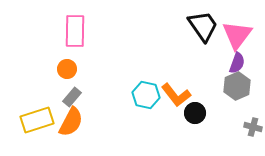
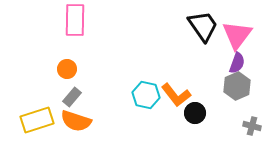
pink rectangle: moved 11 px up
orange semicircle: moved 5 px right, 1 px up; rotated 80 degrees clockwise
gray cross: moved 1 px left, 1 px up
